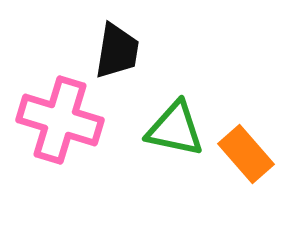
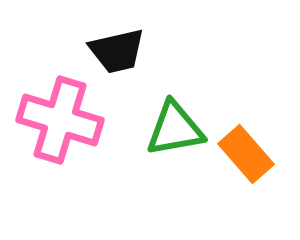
black trapezoid: rotated 68 degrees clockwise
green triangle: rotated 22 degrees counterclockwise
